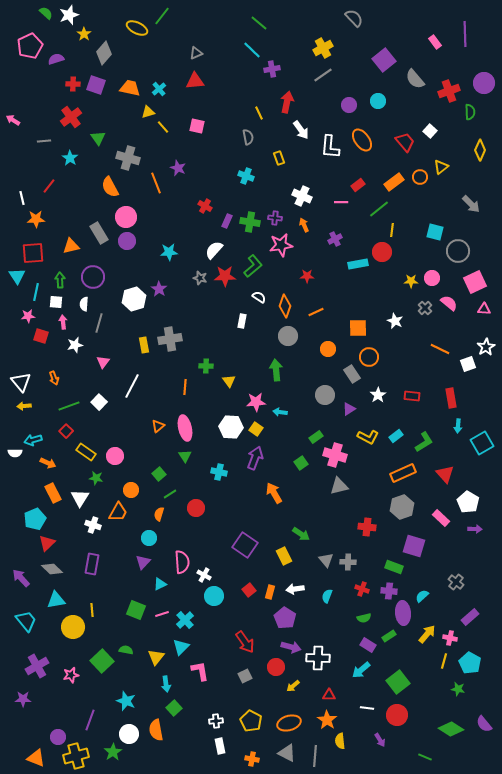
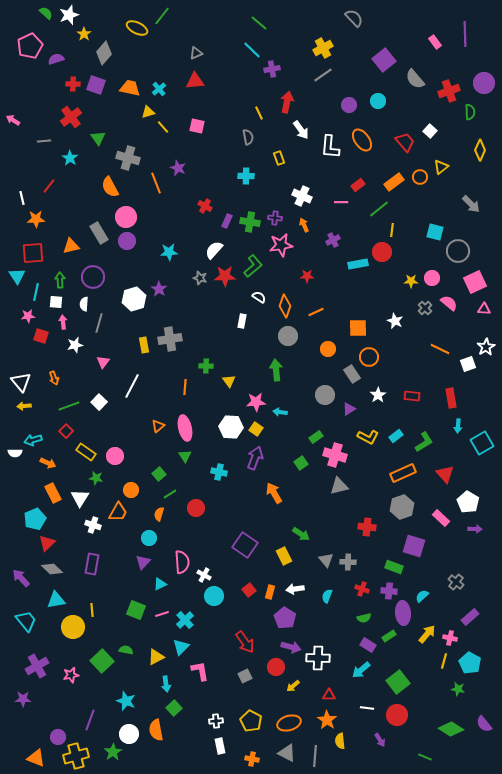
cyan cross at (246, 176): rotated 21 degrees counterclockwise
purple cross at (335, 239): moved 2 px left, 1 px down
yellow triangle at (156, 657): rotated 24 degrees clockwise
